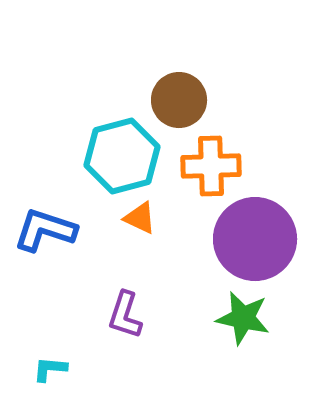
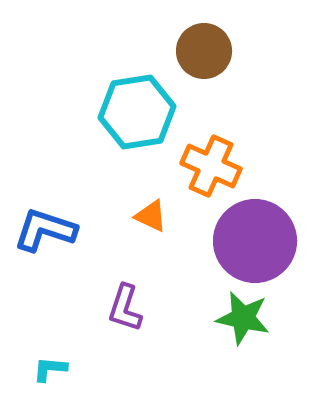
brown circle: moved 25 px right, 49 px up
cyan hexagon: moved 15 px right, 44 px up; rotated 6 degrees clockwise
orange cross: rotated 26 degrees clockwise
orange triangle: moved 11 px right, 2 px up
purple circle: moved 2 px down
purple L-shape: moved 7 px up
